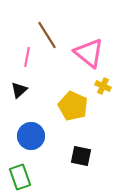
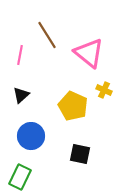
pink line: moved 7 px left, 2 px up
yellow cross: moved 1 px right, 4 px down
black triangle: moved 2 px right, 5 px down
black square: moved 1 px left, 2 px up
green rectangle: rotated 45 degrees clockwise
